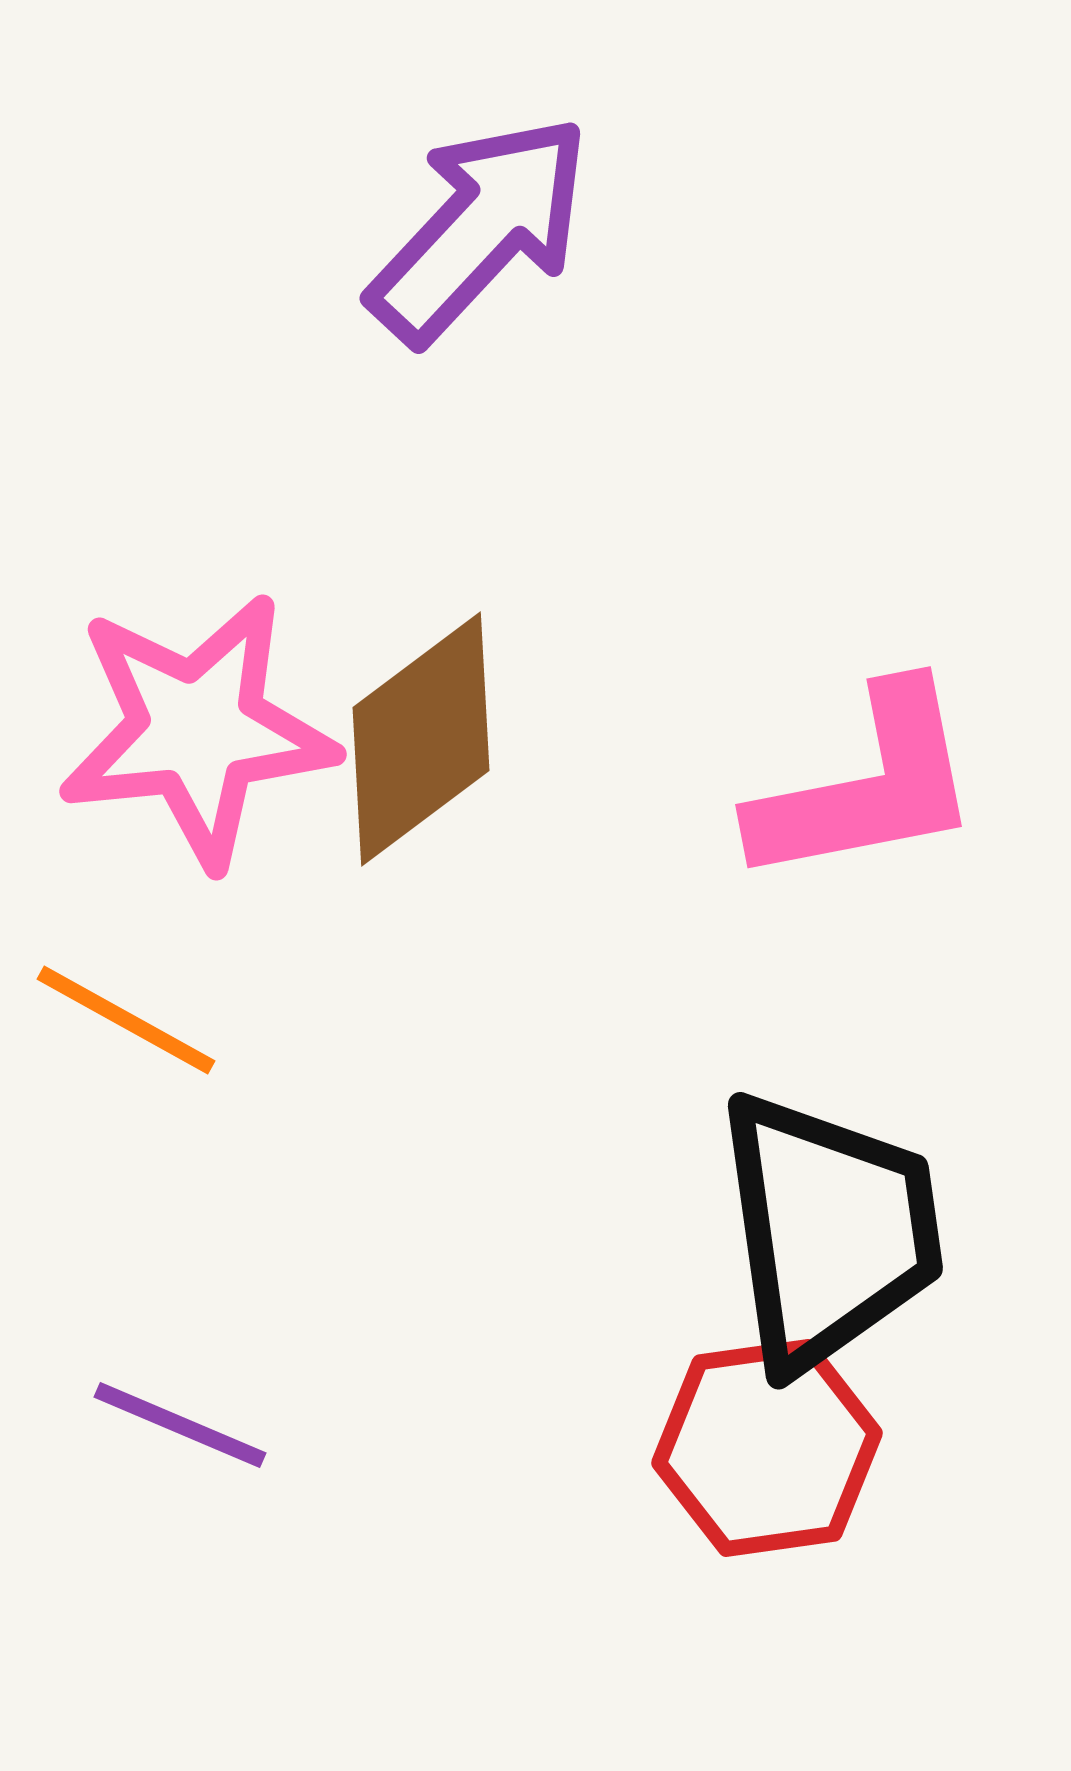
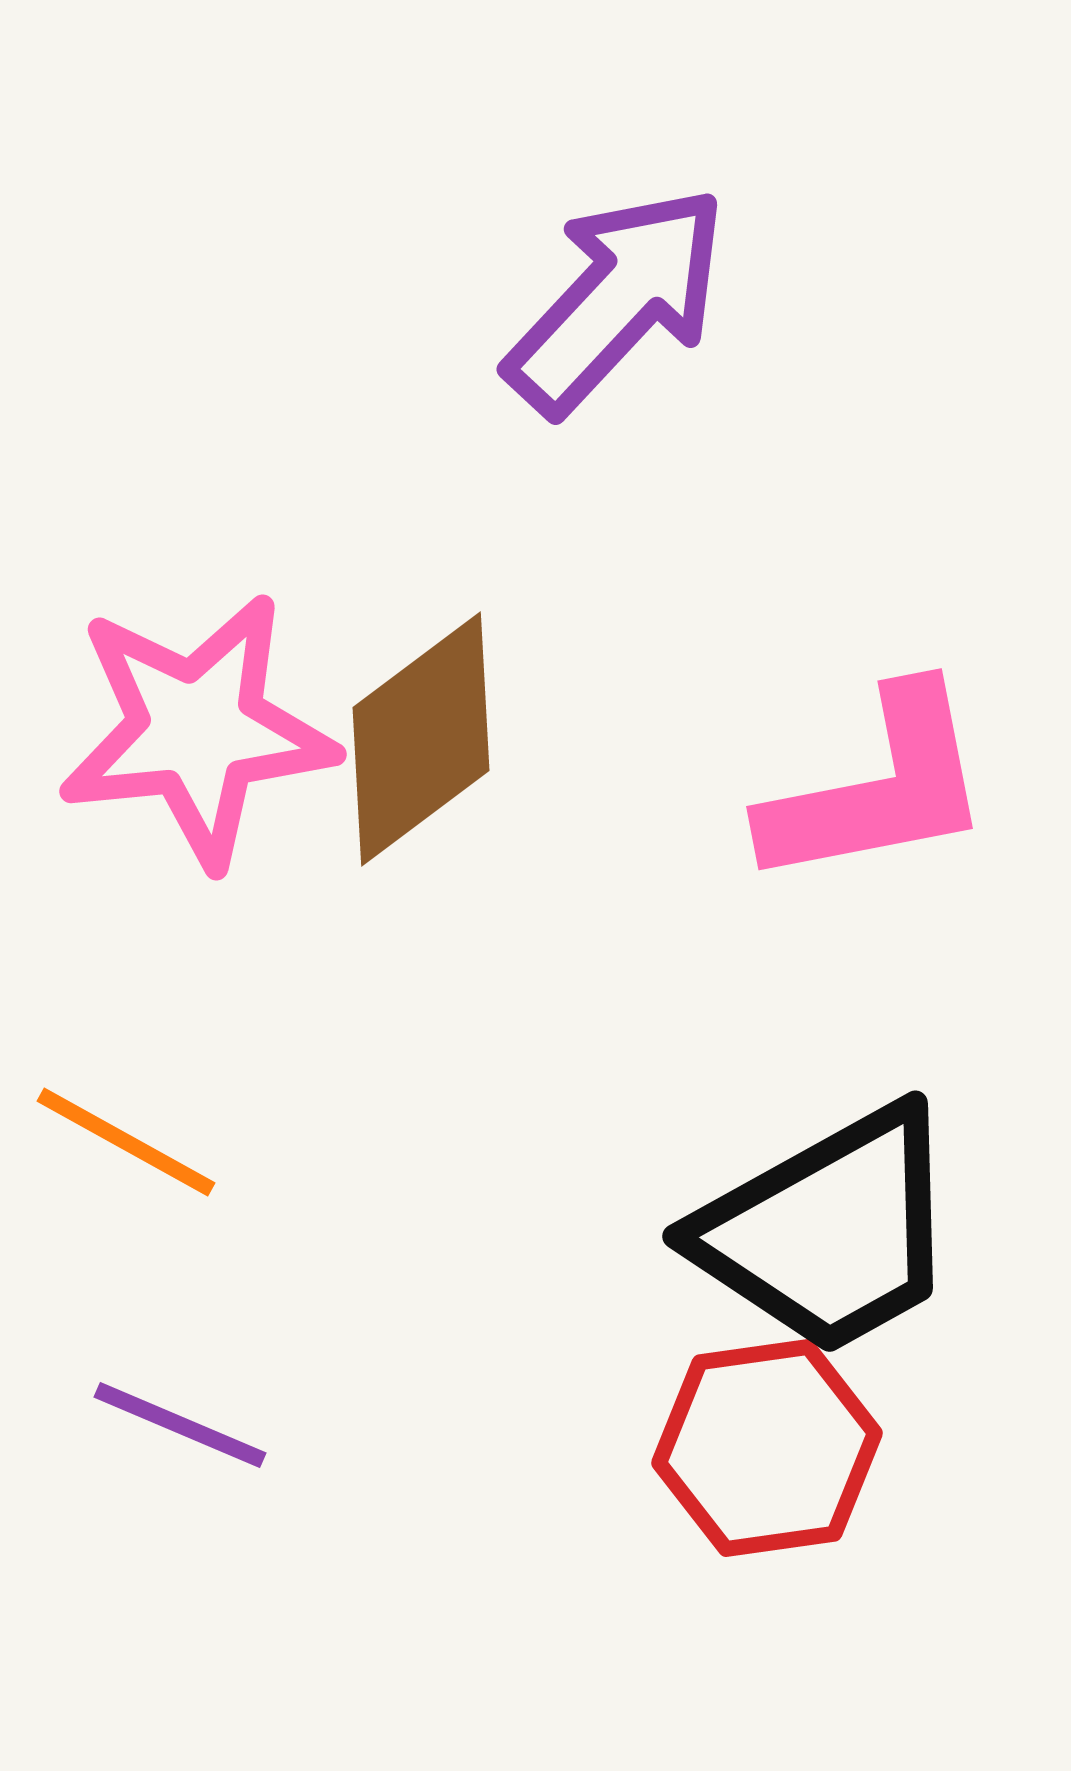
purple arrow: moved 137 px right, 71 px down
pink L-shape: moved 11 px right, 2 px down
orange line: moved 122 px down
black trapezoid: rotated 69 degrees clockwise
